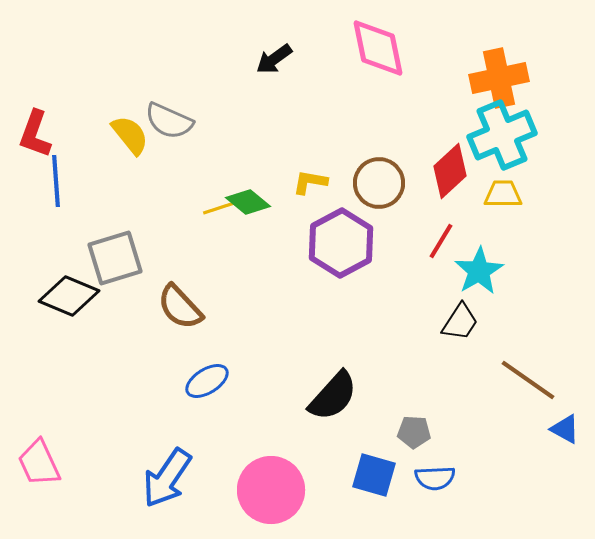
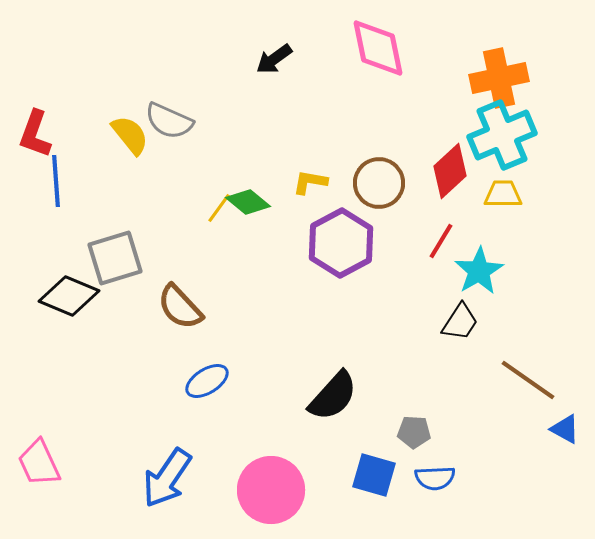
yellow line: rotated 36 degrees counterclockwise
